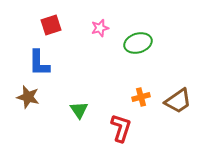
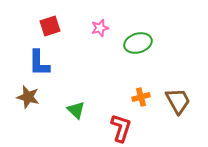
red square: moved 1 px left, 1 px down
brown trapezoid: rotated 84 degrees counterclockwise
green triangle: moved 3 px left; rotated 12 degrees counterclockwise
